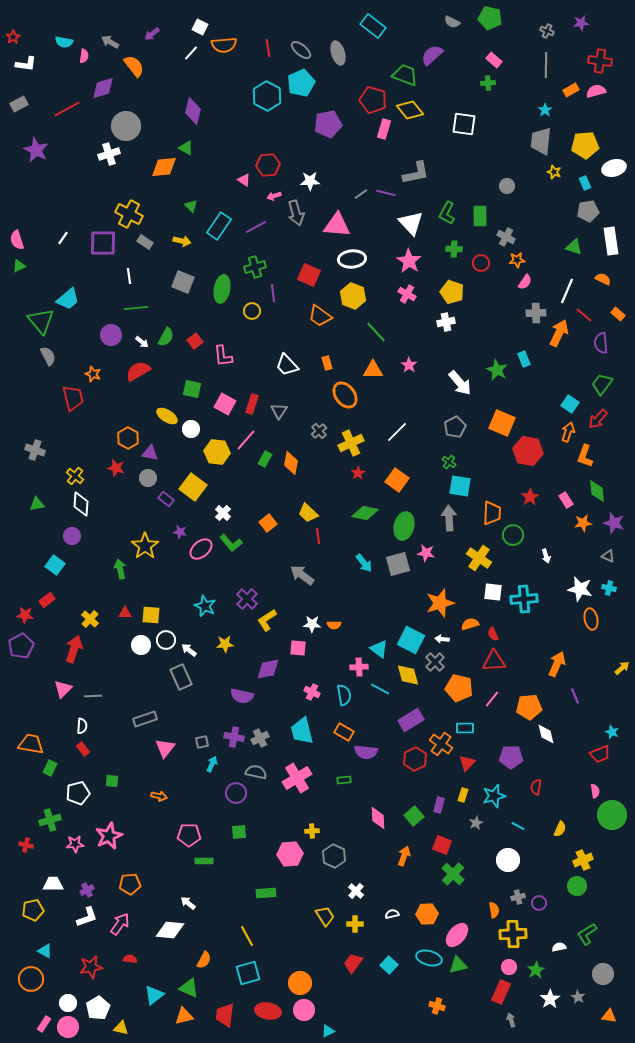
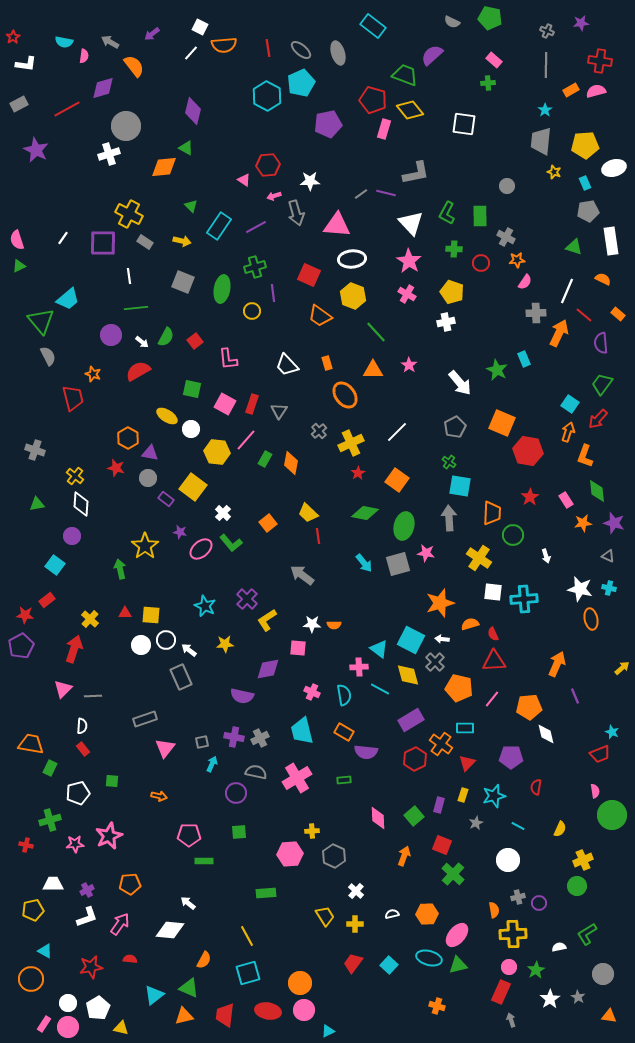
pink L-shape at (223, 356): moved 5 px right, 3 px down
